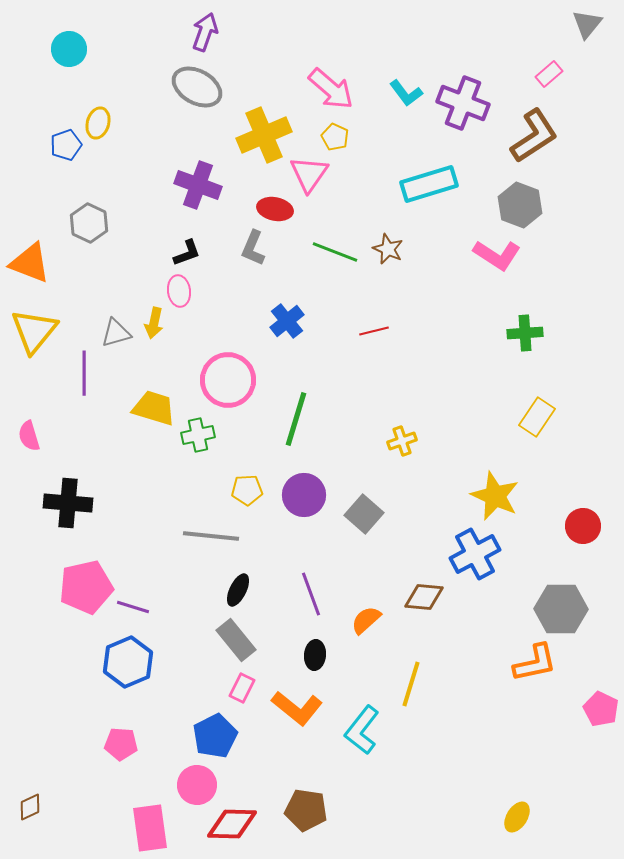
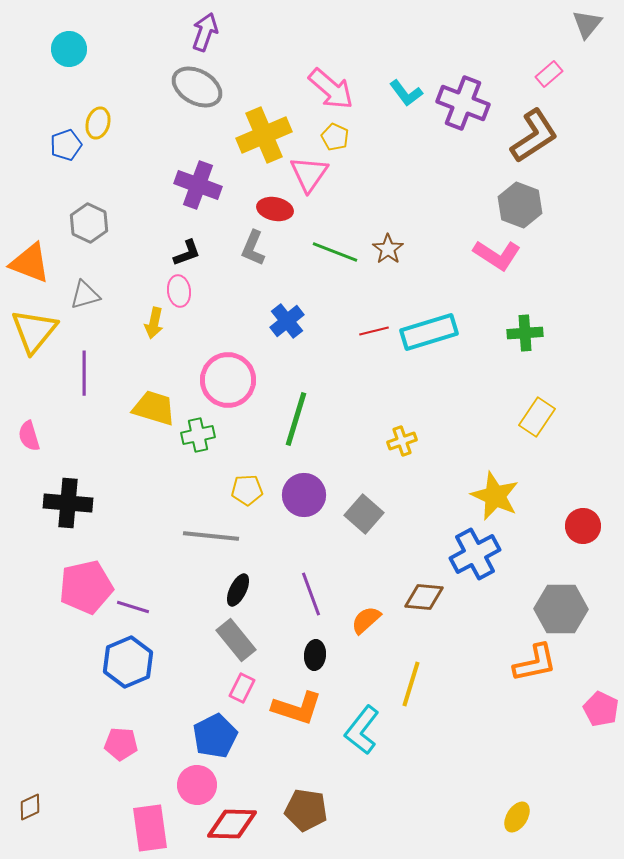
cyan rectangle at (429, 184): moved 148 px down
brown star at (388, 249): rotated 12 degrees clockwise
gray triangle at (116, 333): moved 31 px left, 38 px up
orange L-shape at (297, 708): rotated 21 degrees counterclockwise
